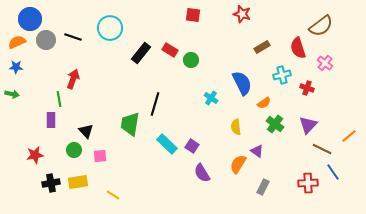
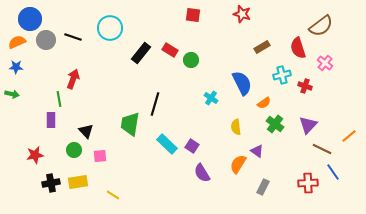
red cross at (307, 88): moved 2 px left, 2 px up
